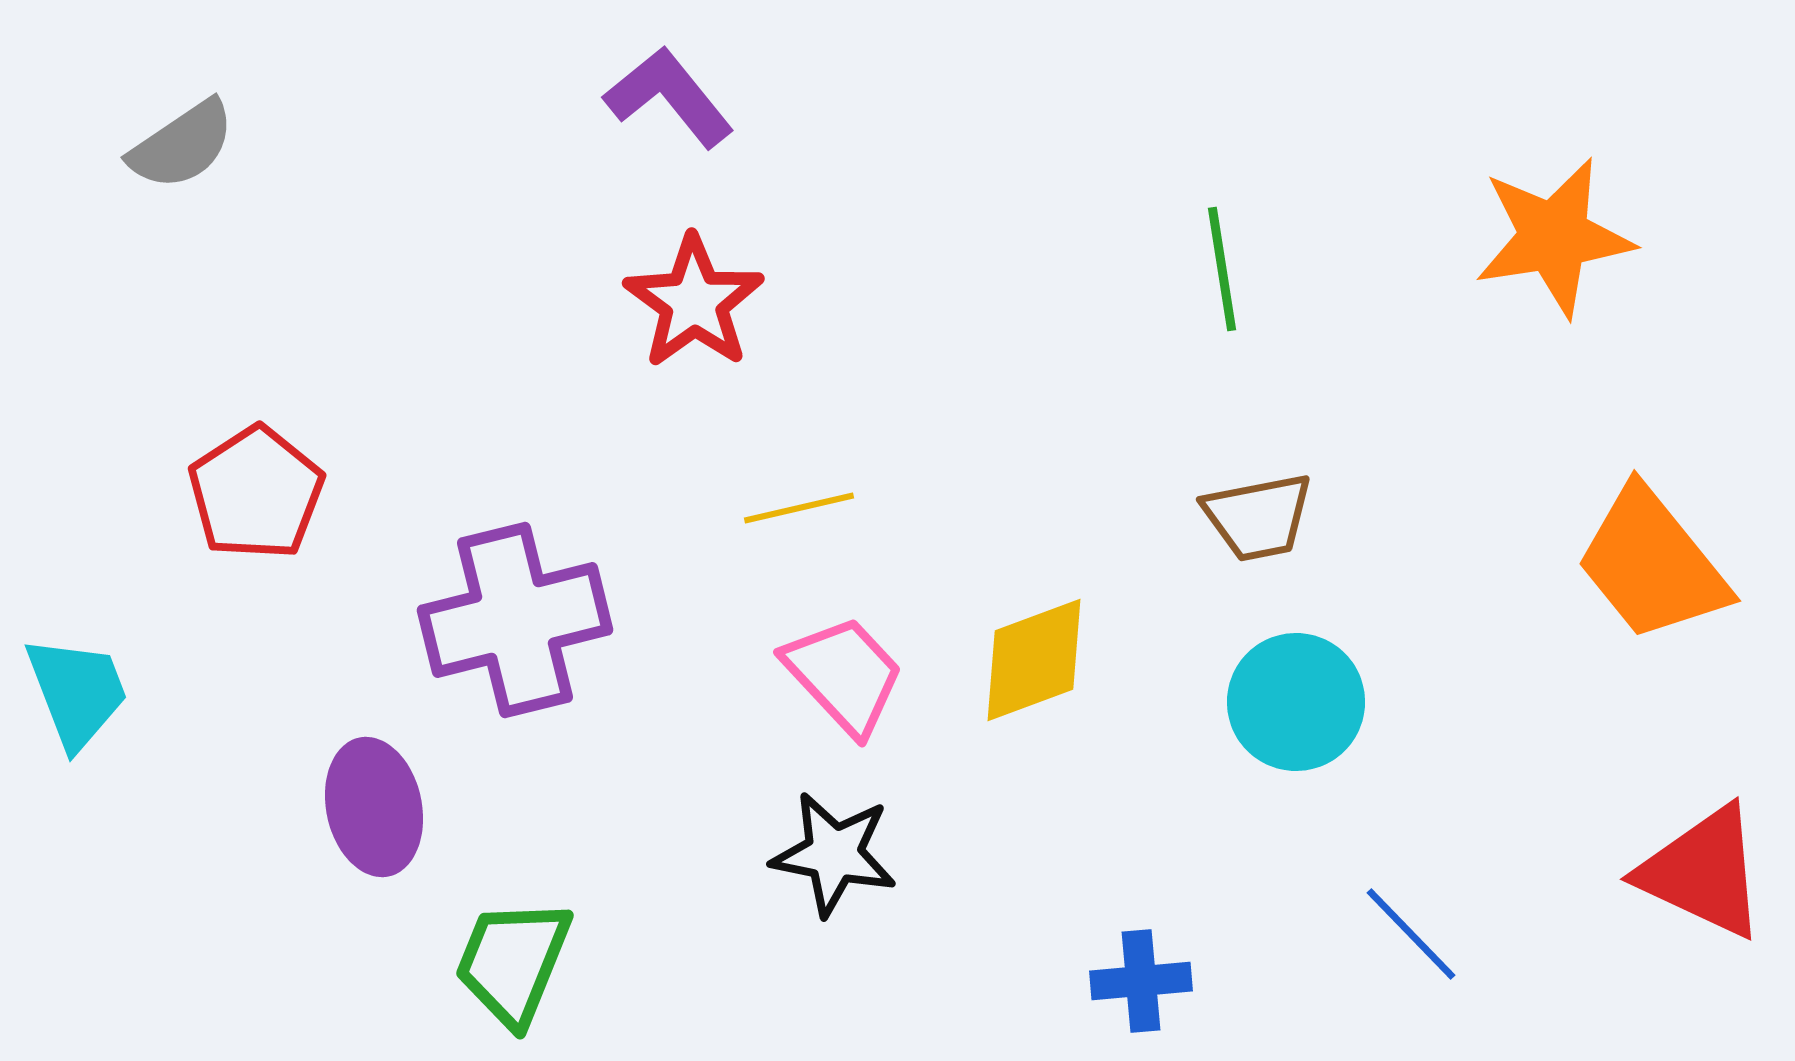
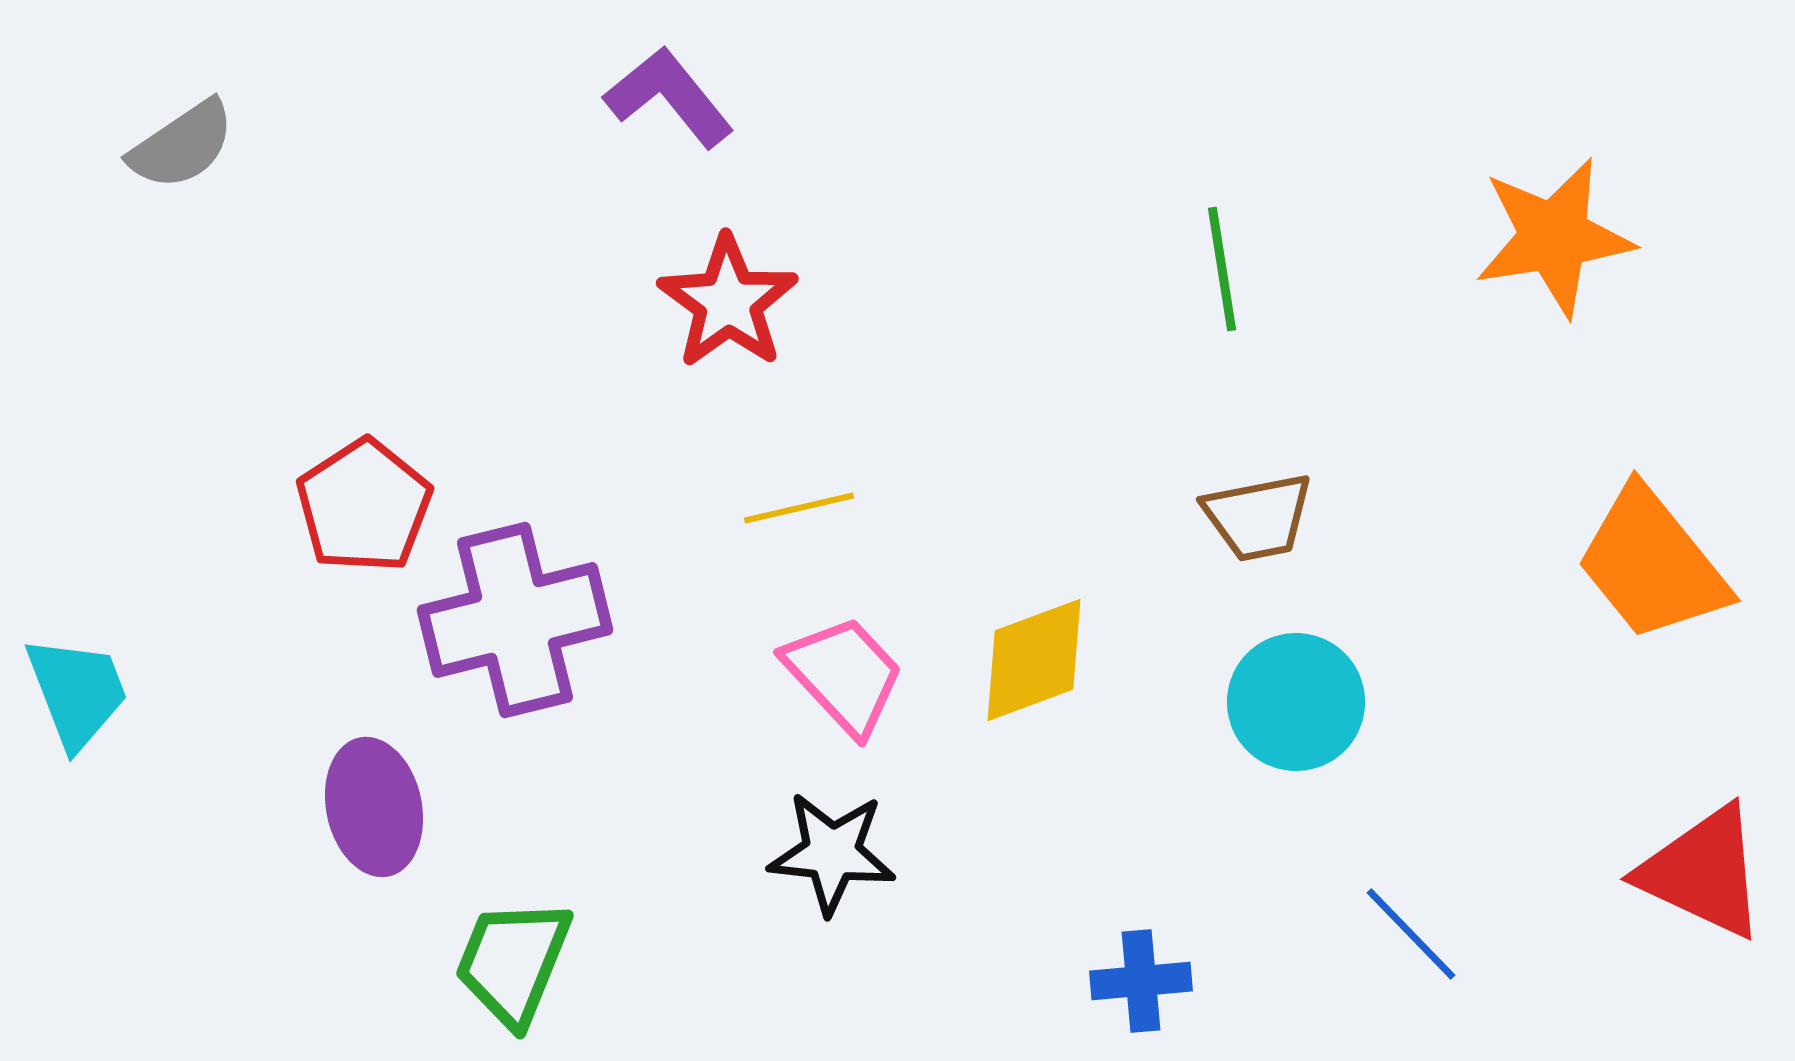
red star: moved 34 px right
red pentagon: moved 108 px right, 13 px down
black star: moved 2 px left, 1 px up; rotated 5 degrees counterclockwise
